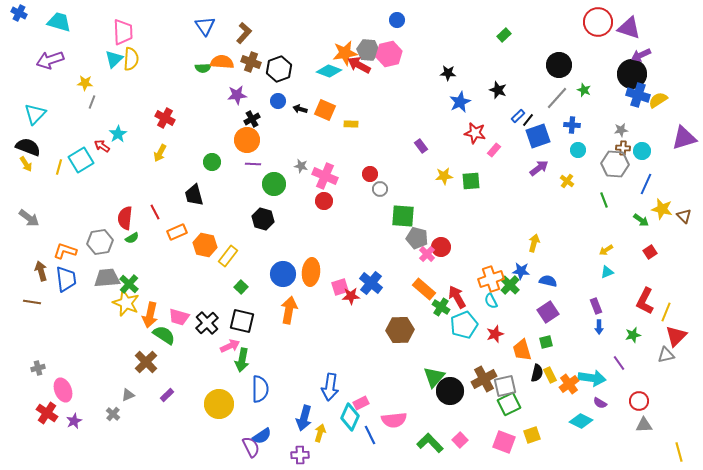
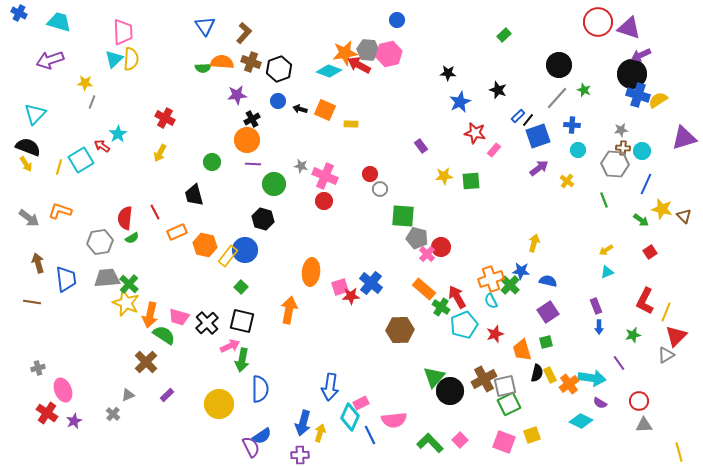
orange L-shape at (65, 251): moved 5 px left, 40 px up
brown arrow at (41, 271): moved 3 px left, 8 px up
blue circle at (283, 274): moved 38 px left, 24 px up
gray triangle at (666, 355): rotated 18 degrees counterclockwise
blue arrow at (304, 418): moved 1 px left, 5 px down
